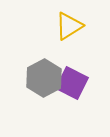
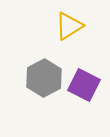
purple square: moved 12 px right, 2 px down
